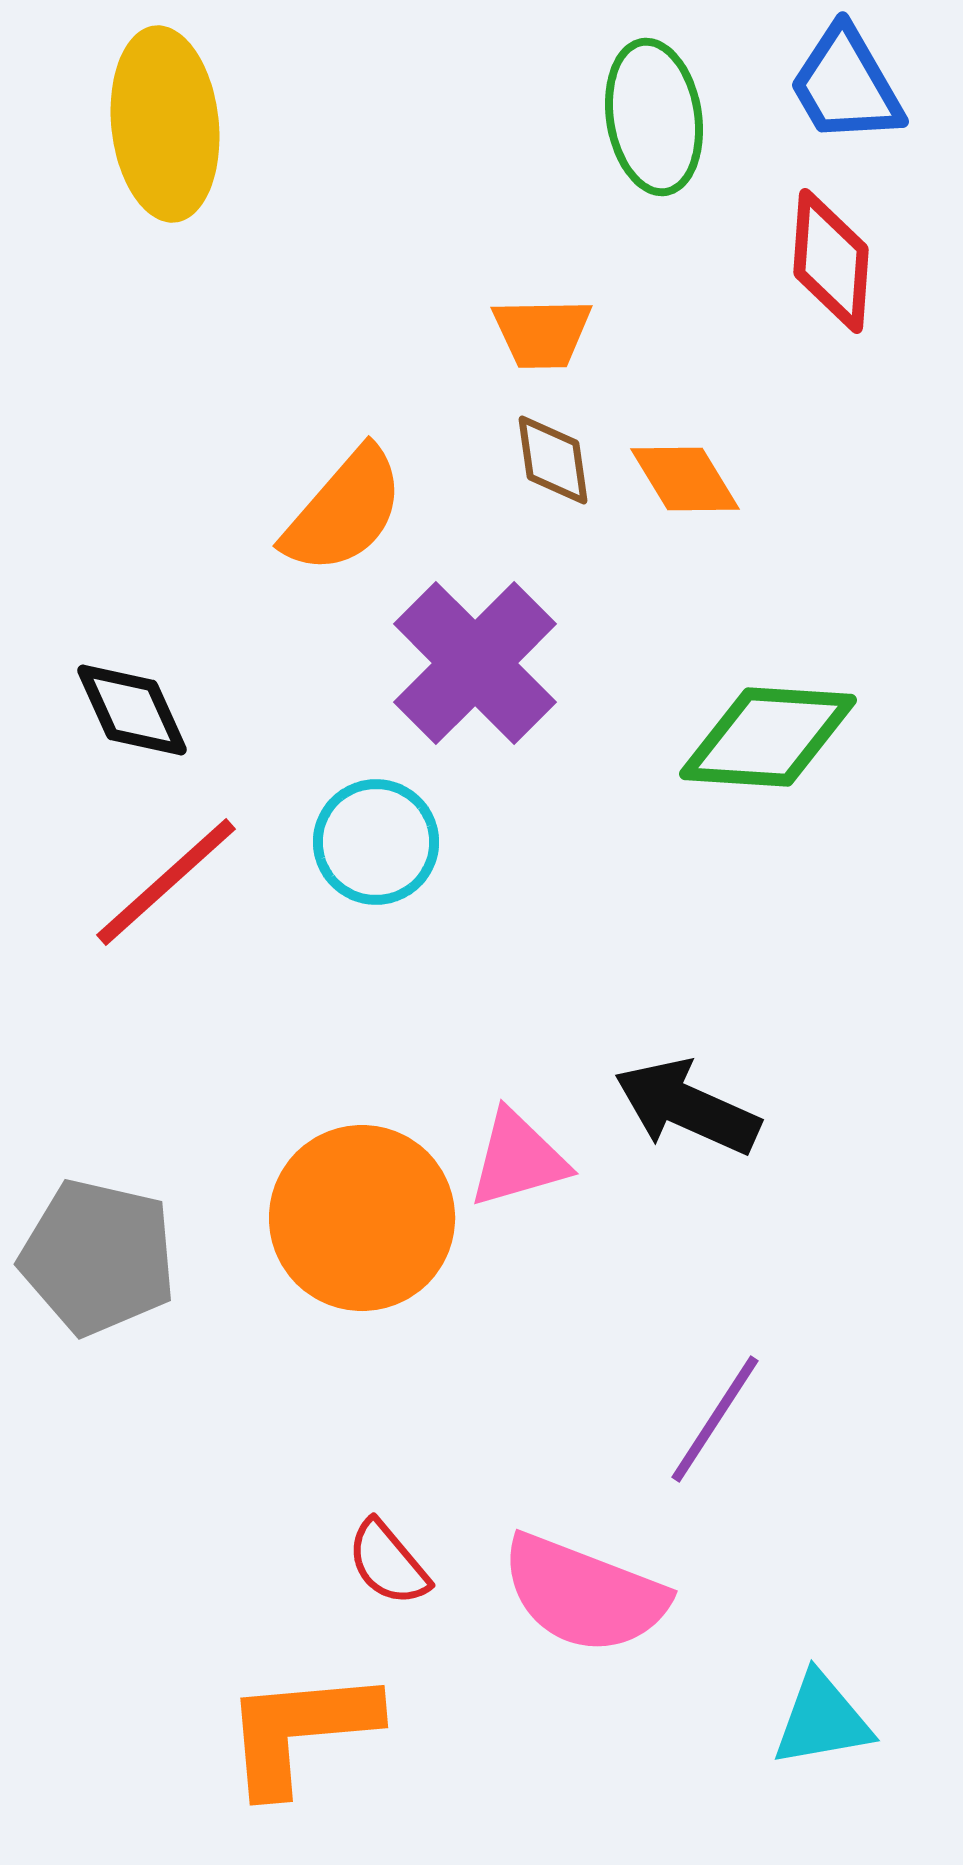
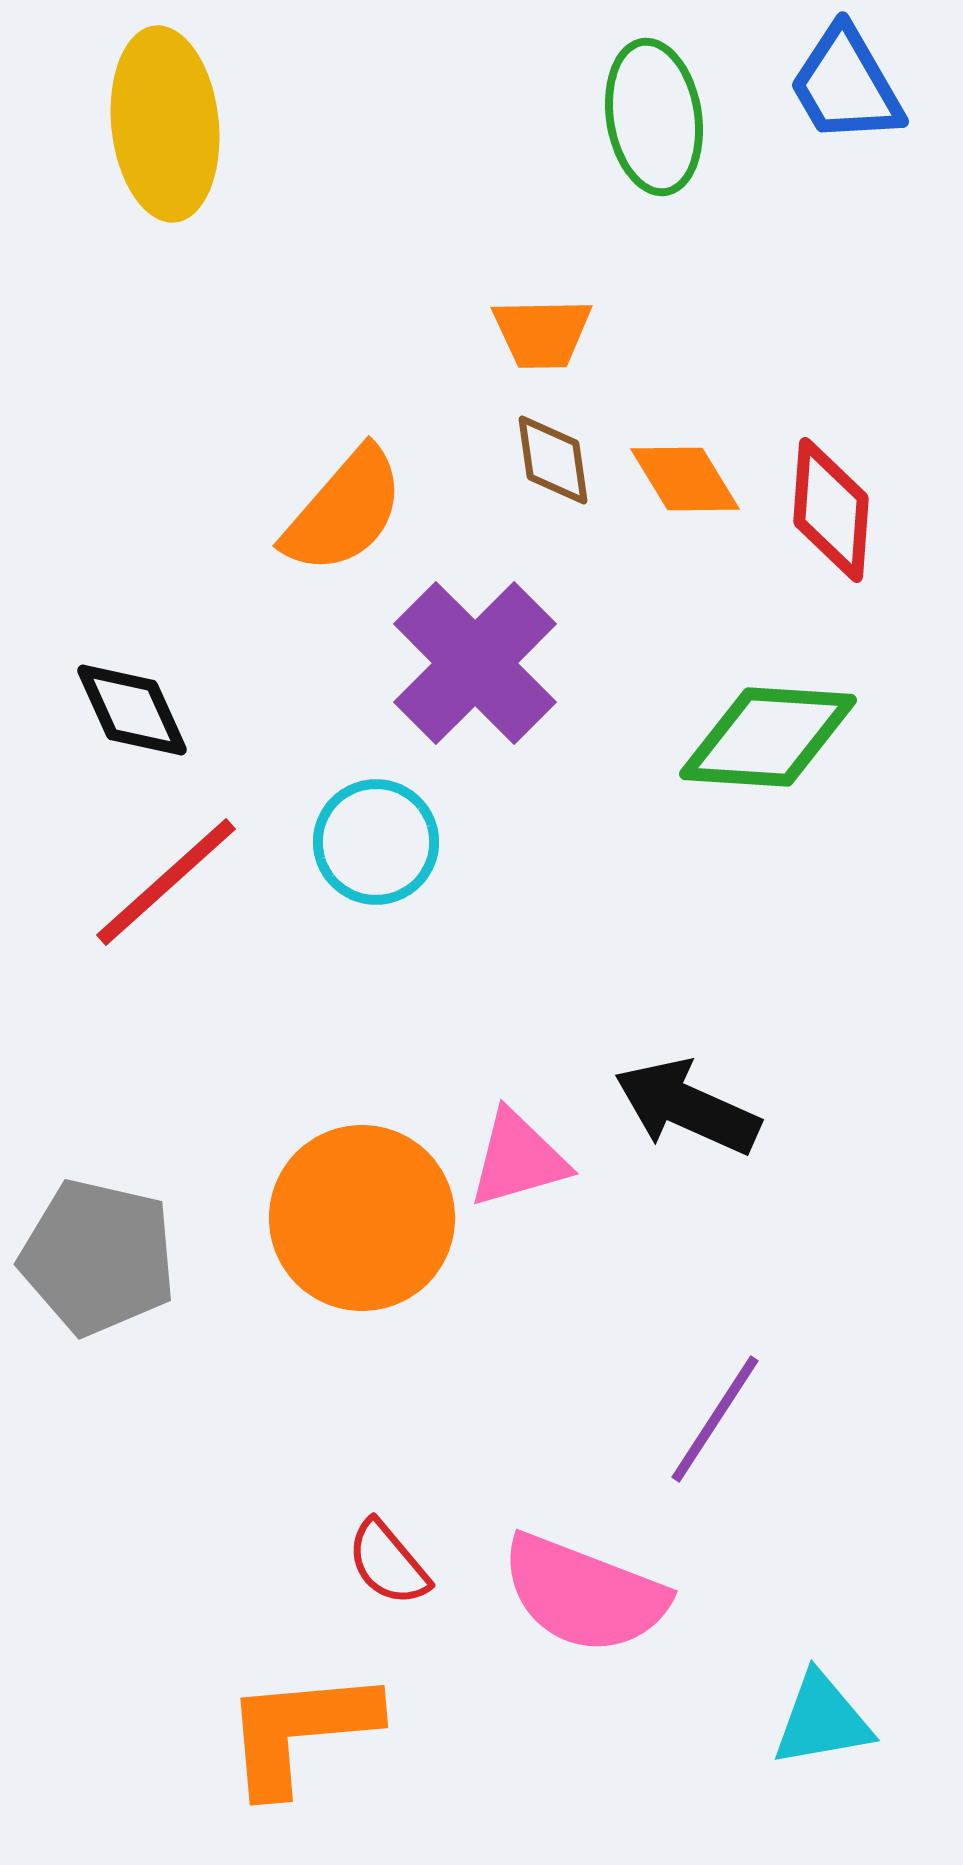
red diamond: moved 249 px down
